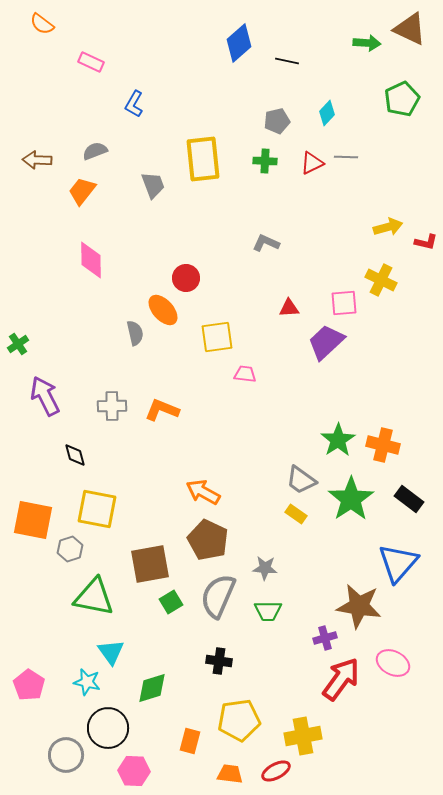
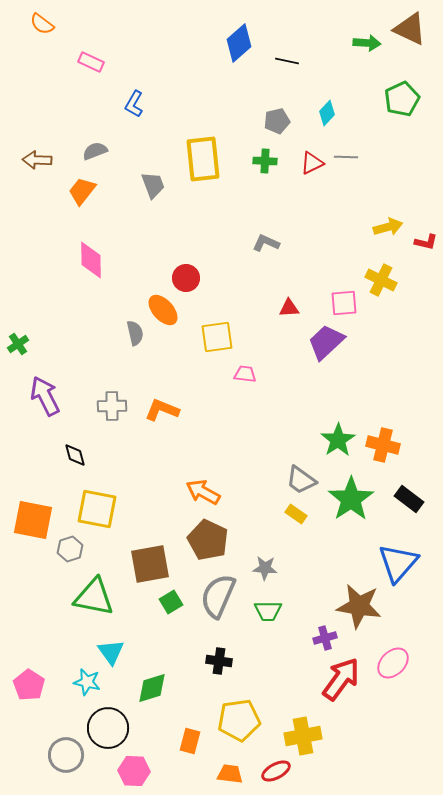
pink ellipse at (393, 663): rotated 72 degrees counterclockwise
